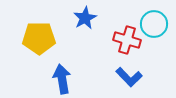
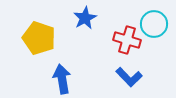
yellow pentagon: rotated 20 degrees clockwise
